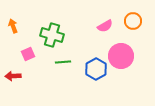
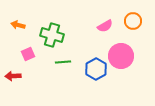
orange arrow: moved 5 px right, 1 px up; rotated 56 degrees counterclockwise
